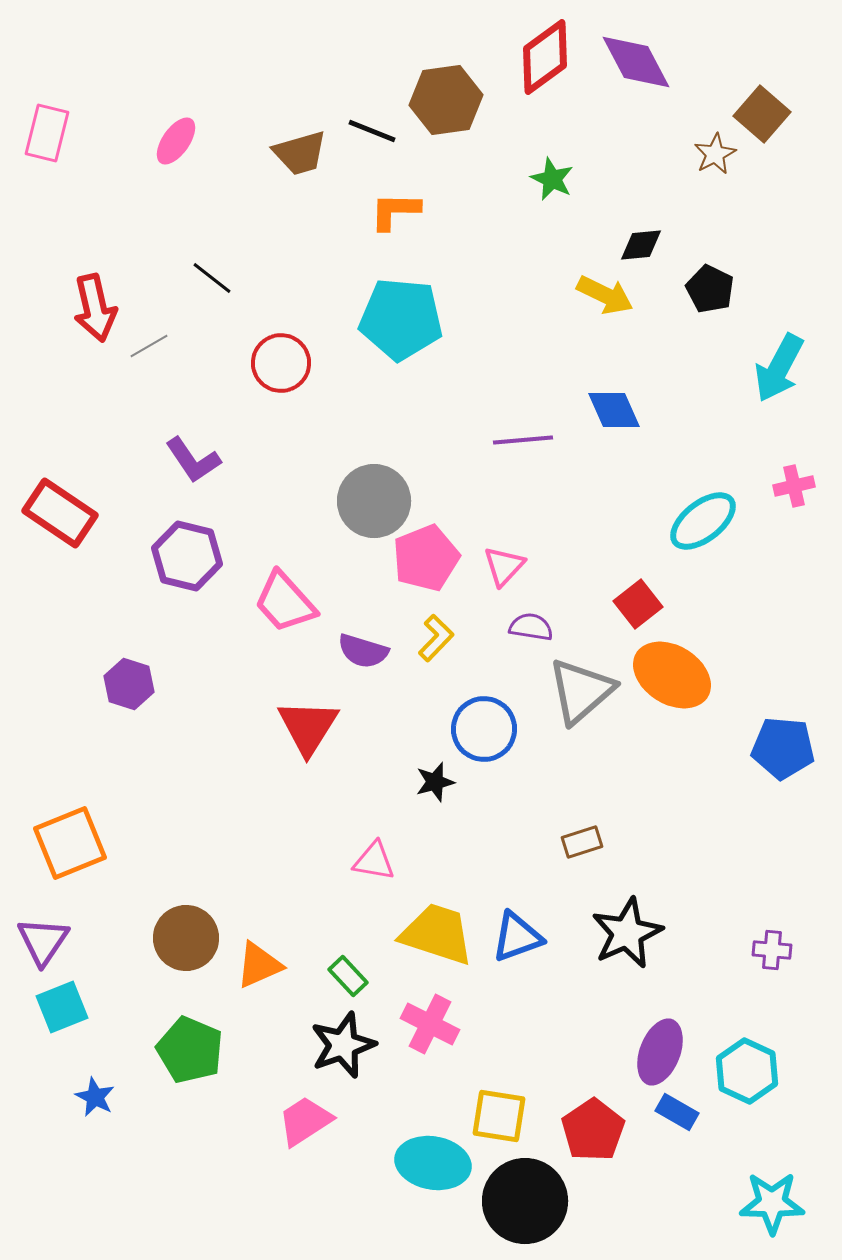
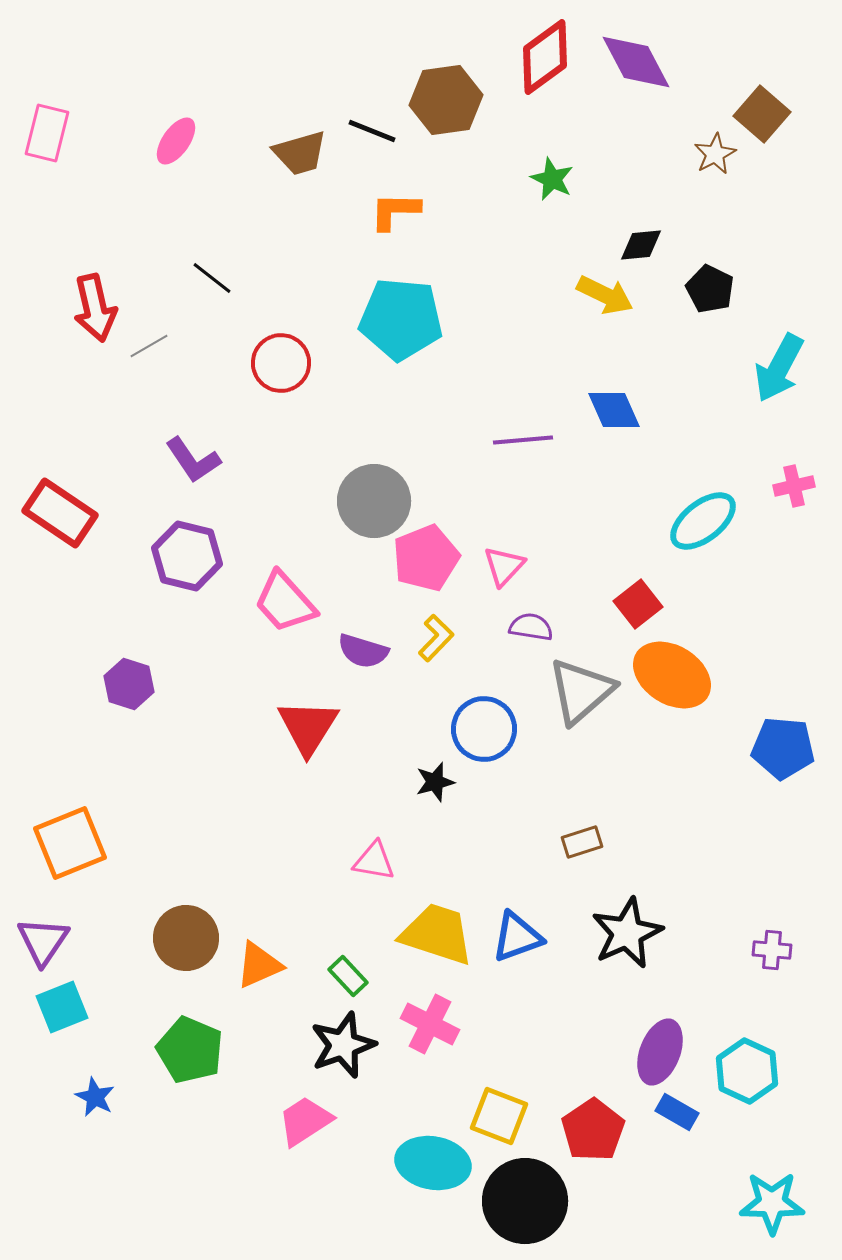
yellow square at (499, 1116): rotated 12 degrees clockwise
